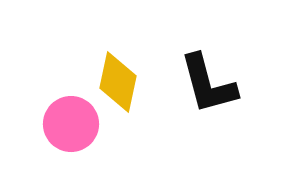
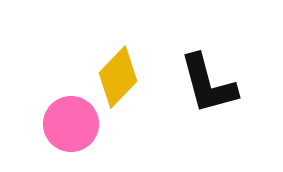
yellow diamond: moved 5 px up; rotated 32 degrees clockwise
